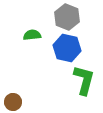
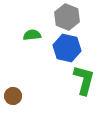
brown circle: moved 6 px up
